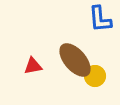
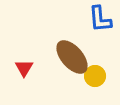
brown ellipse: moved 3 px left, 3 px up
red triangle: moved 9 px left, 2 px down; rotated 48 degrees counterclockwise
